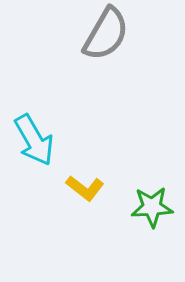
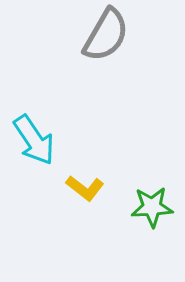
gray semicircle: moved 1 px down
cyan arrow: rotated 4 degrees counterclockwise
